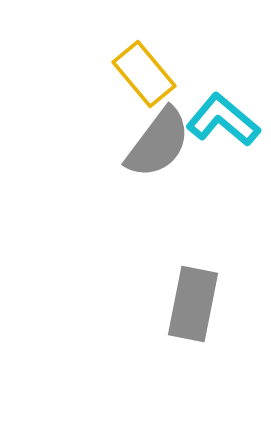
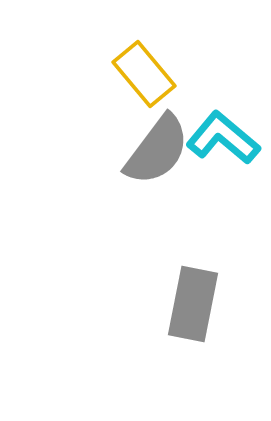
cyan L-shape: moved 18 px down
gray semicircle: moved 1 px left, 7 px down
